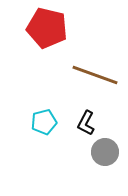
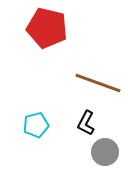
brown line: moved 3 px right, 8 px down
cyan pentagon: moved 8 px left, 3 px down
